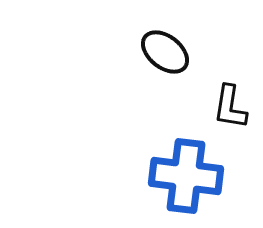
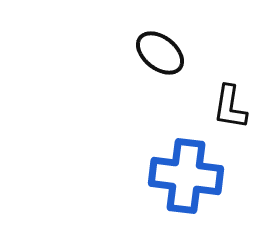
black ellipse: moved 5 px left, 1 px down
